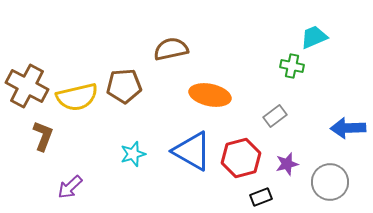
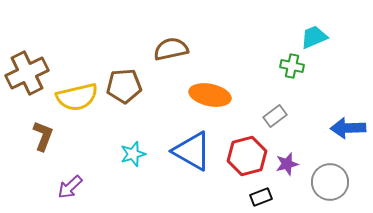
brown cross: moved 13 px up; rotated 36 degrees clockwise
red hexagon: moved 6 px right, 2 px up
